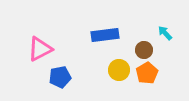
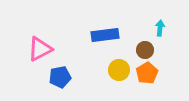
cyan arrow: moved 5 px left, 5 px up; rotated 49 degrees clockwise
brown circle: moved 1 px right
